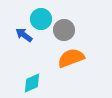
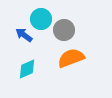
cyan diamond: moved 5 px left, 14 px up
